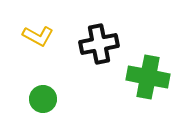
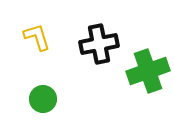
yellow L-shape: moved 1 px left, 1 px down; rotated 136 degrees counterclockwise
green cross: moved 6 px up; rotated 30 degrees counterclockwise
